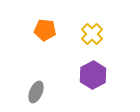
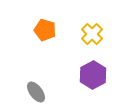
orange pentagon: rotated 10 degrees clockwise
gray ellipse: rotated 60 degrees counterclockwise
